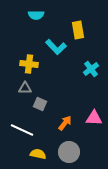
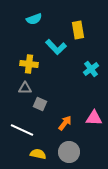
cyan semicircle: moved 2 px left, 4 px down; rotated 21 degrees counterclockwise
